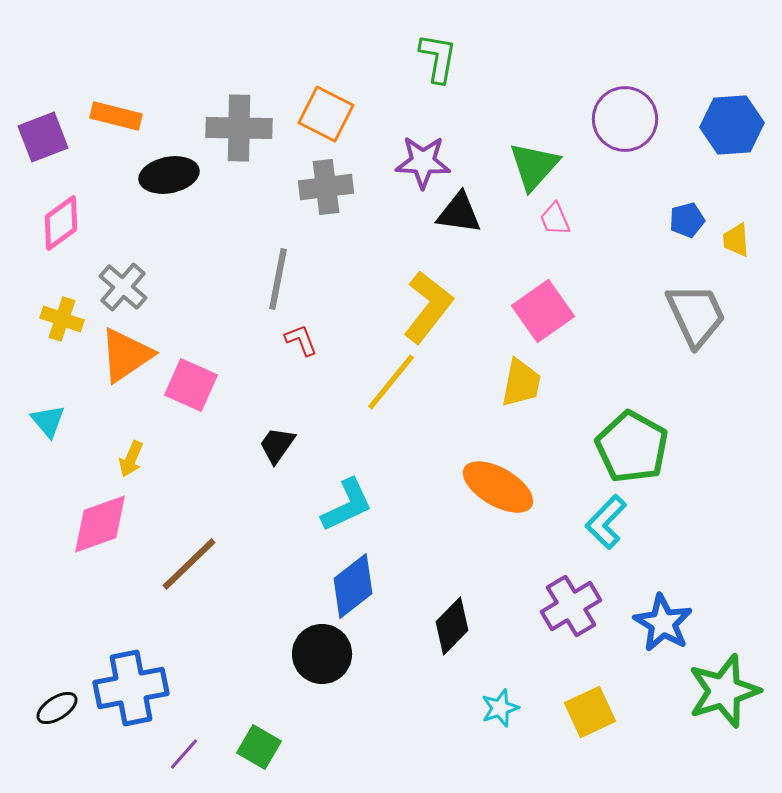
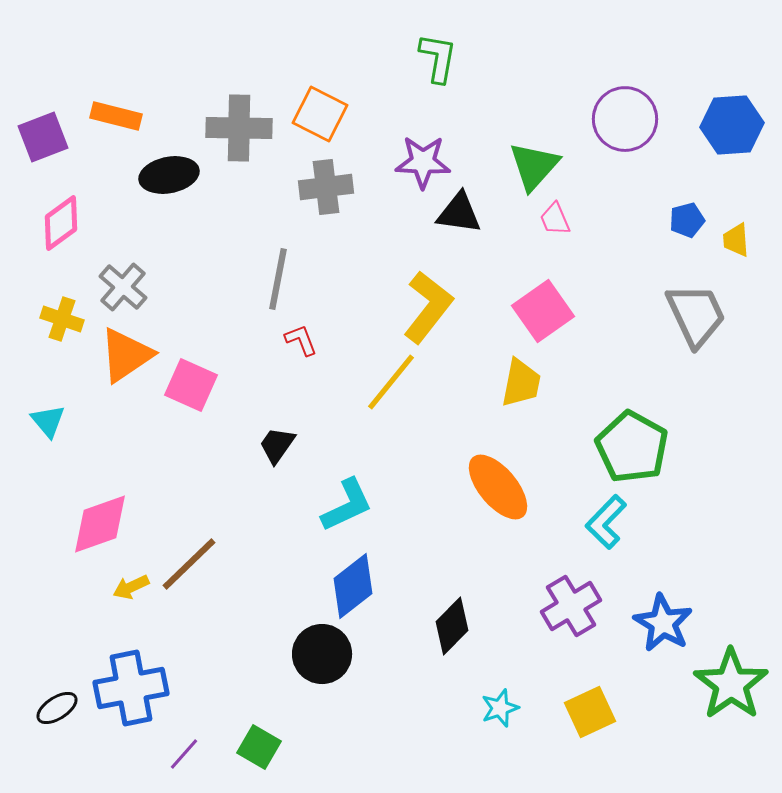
orange square at (326, 114): moved 6 px left
yellow arrow at (131, 459): moved 128 px down; rotated 42 degrees clockwise
orange ellipse at (498, 487): rotated 20 degrees clockwise
green star at (724, 691): moved 7 px right, 7 px up; rotated 18 degrees counterclockwise
